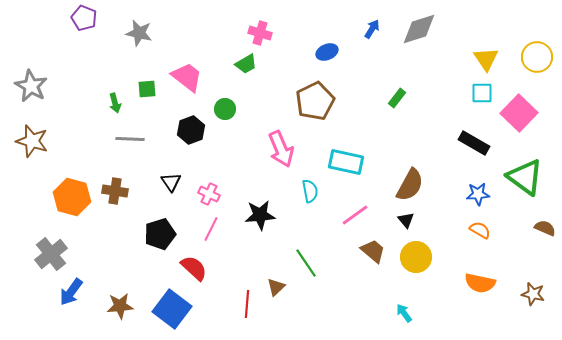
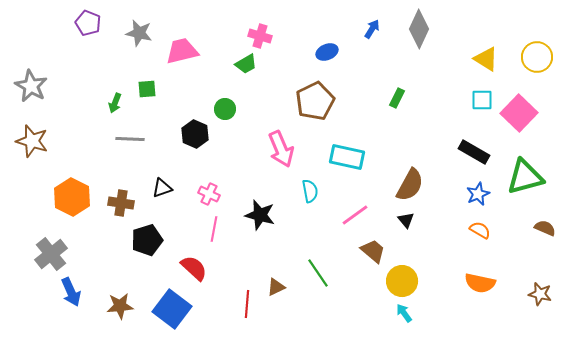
purple pentagon at (84, 18): moved 4 px right, 5 px down
gray diamond at (419, 29): rotated 48 degrees counterclockwise
pink cross at (260, 33): moved 3 px down
yellow triangle at (486, 59): rotated 24 degrees counterclockwise
pink trapezoid at (187, 77): moved 5 px left, 26 px up; rotated 52 degrees counterclockwise
cyan square at (482, 93): moved 7 px down
green rectangle at (397, 98): rotated 12 degrees counterclockwise
green arrow at (115, 103): rotated 36 degrees clockwise
black hexagon at (191, 130): moved 4 px right, 4 px down; rotated 16 degrees counterclockwise
black rectangle at (474, 143): moved 9 px down
cyan rectangle at (346, 162): moved 1 px right, 5 px up
green triangle at (525, 177): rotated 51 degrees counterclockwise
black triangle at (171, 182): moved 9 px left, 6 px down; rotated 45 degrees clockwise
brown cross at (115, 191): moved 6 px right, 12 px down
blue star at (478, 194): rotated 20 degrees counterclockwise
orange hexagon at (72, 197): rotated 12 degrees clockwise
black star at (260, 215): rotated 20 degrees clockwise
pink line at (211, 229): moved 3 px right; rotated 15 degrees counterclockwise
black pentagon at (160, 234): moved 13 px left, 6 px down
yellow circle at (416, 257): moved 14 px left, 24 px down
green line at (306, 263): moved 12 px right, 10 px down
brown triangle at (276, 287): rotated 18 degrees clockwise
blue arrow at (71, 292): rotated 60 degrees counterclockwise
brown star at (533, 294): moved 7 px right
